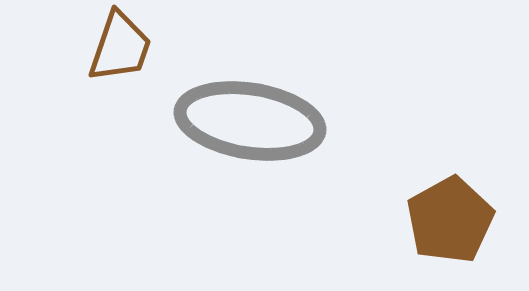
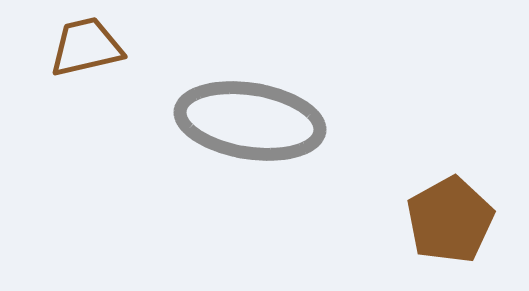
brown trapezoid: moved 34 px left; rotated 122 degrees counterclockwise
